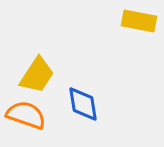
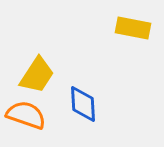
yellow rectangle: moved 6 px left, 7 px down
blue diamond: rotated 6 degrees clockwise
